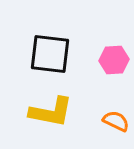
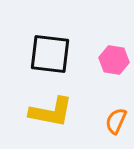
pink hexagon: rotated 12 degrees clockwise
orange semicircle: rotated 92 degrees counterclockwise
